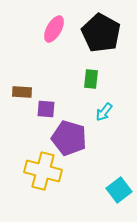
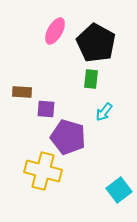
pink ellipse: moved 1 px right, 2 px down
black pentagon: moved 5 px left, 10 px down
purple pentagon: moved 1 px left, 1 px up
